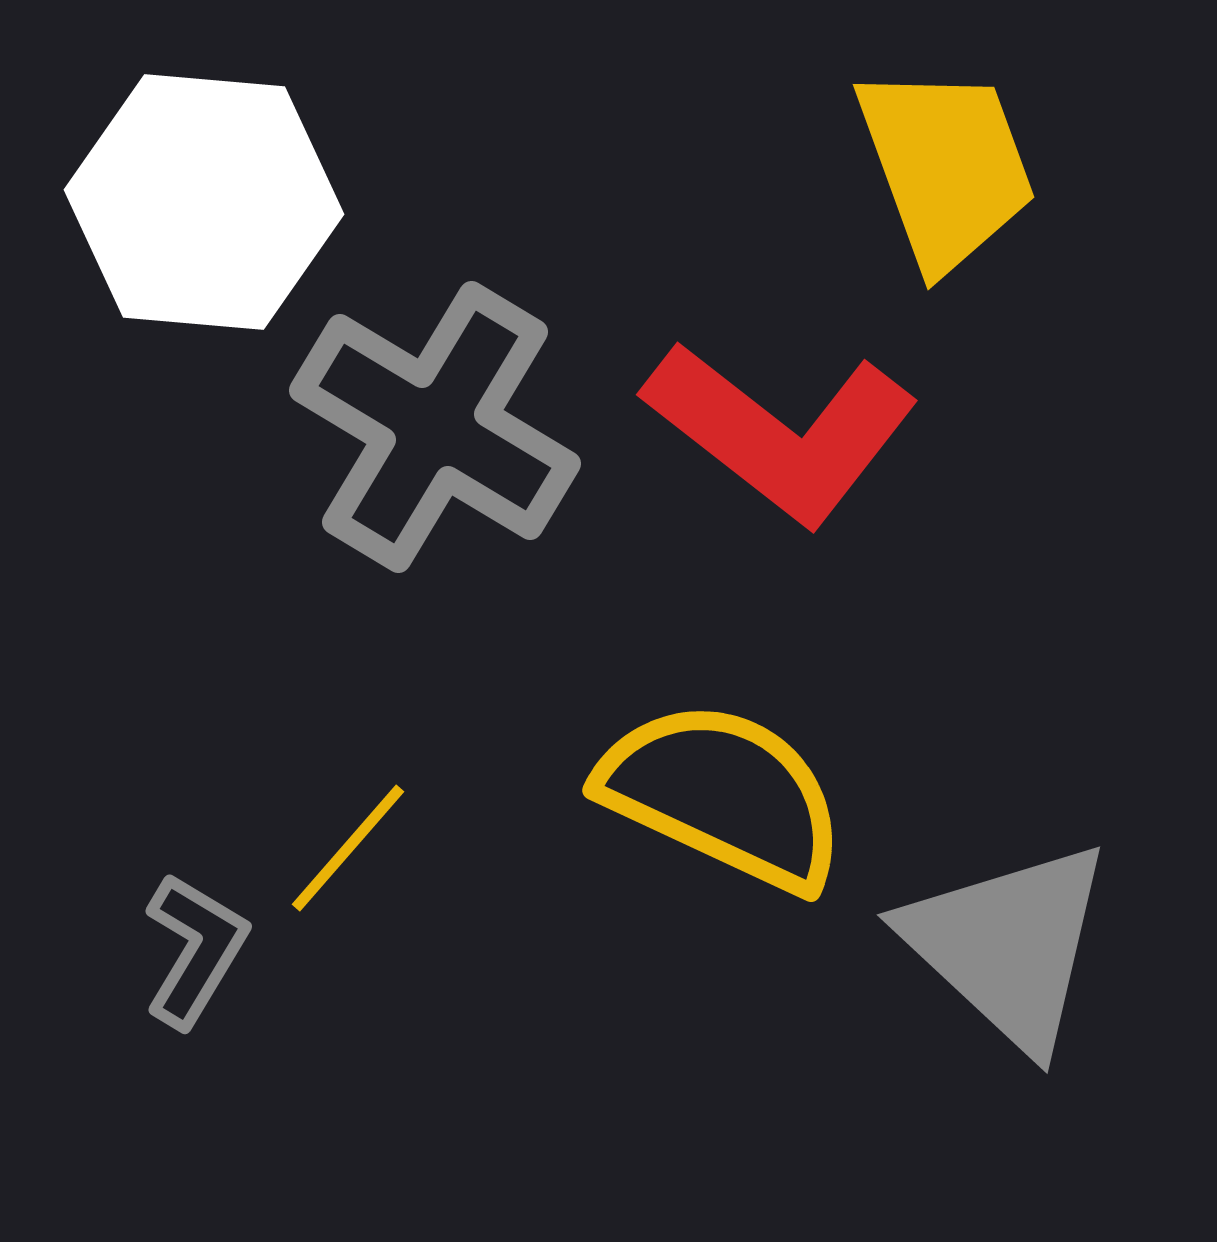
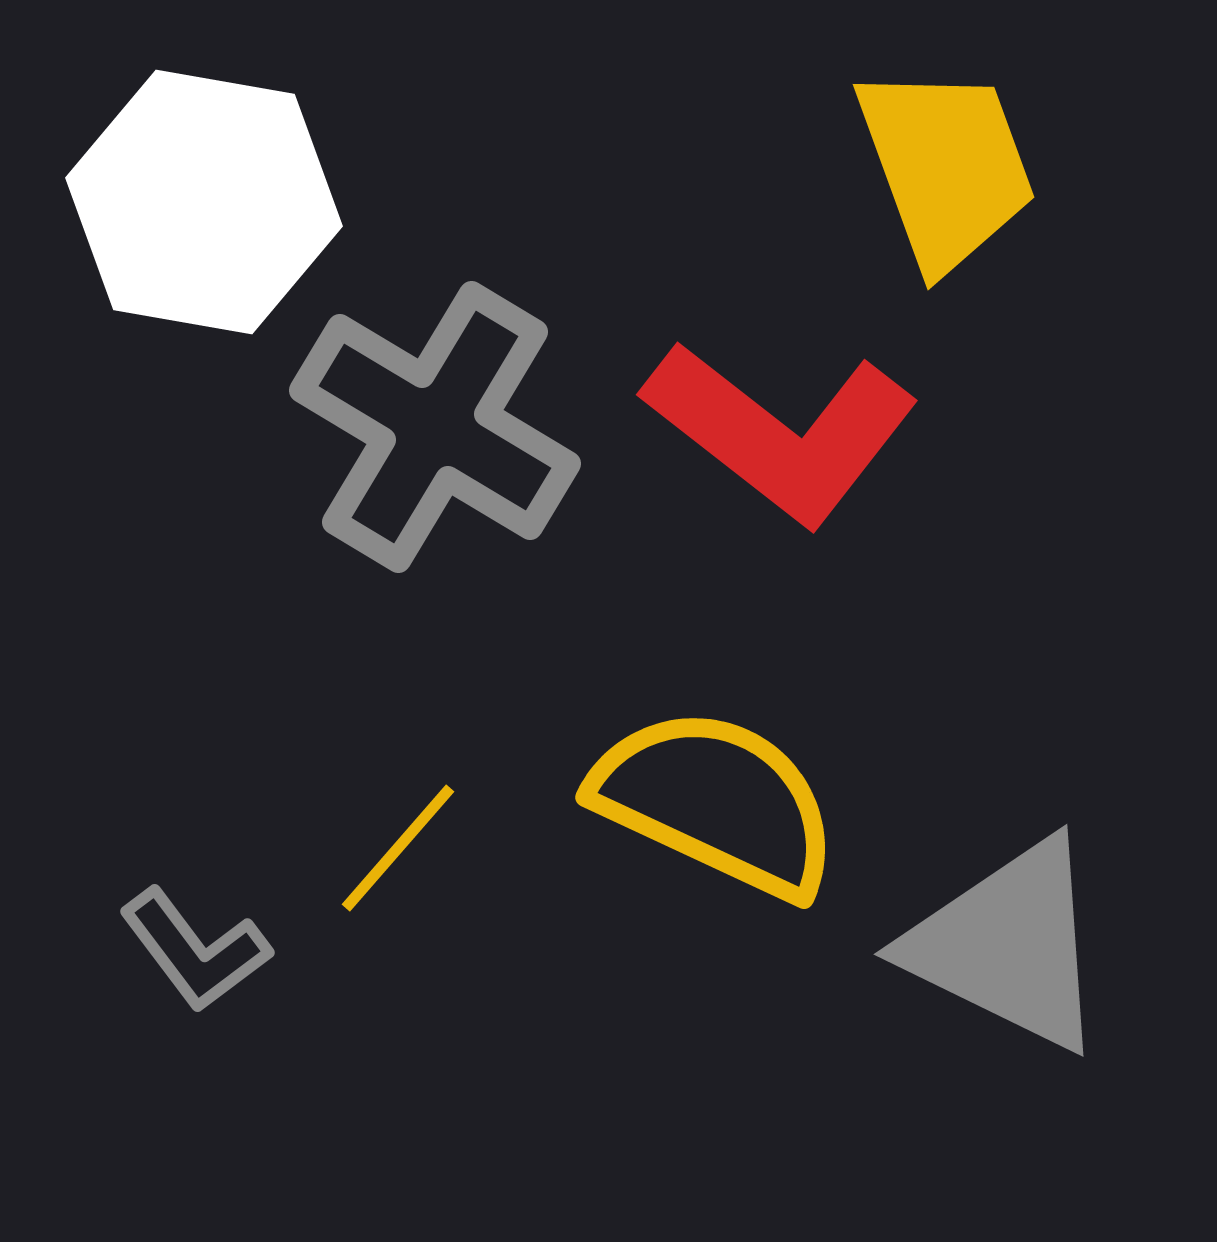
white hexagon: rotated 5 degrees clockwise
yellow semicircle: moved 7 px left, 7 px down
yellow line: moved 50 px right
gray triangle: rotated 17 degrees counterclockwise
gray L-shape: rotated 112 degrees clockwise
